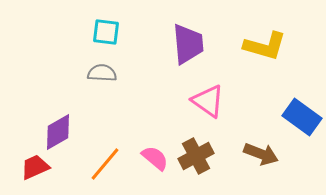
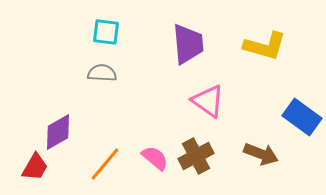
red trapezoid: rotated 144 degrees clockwise
